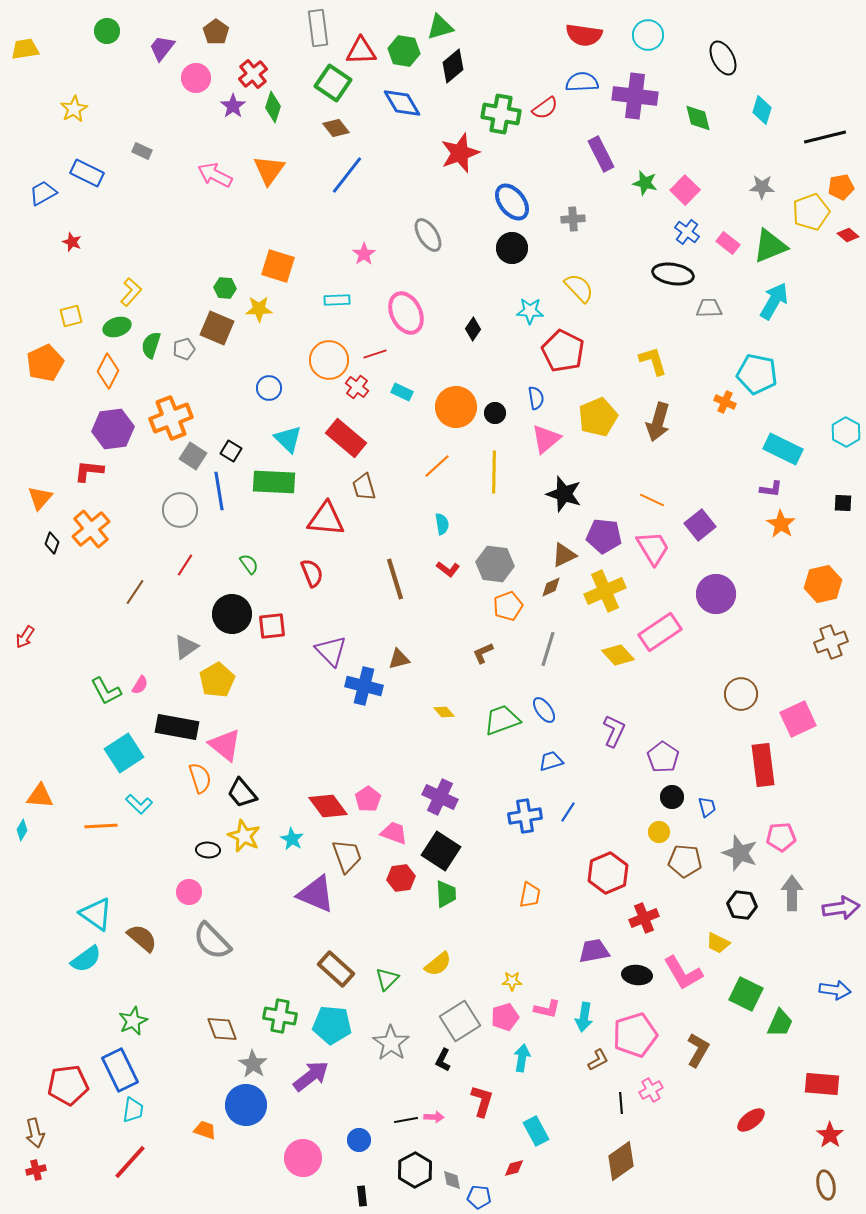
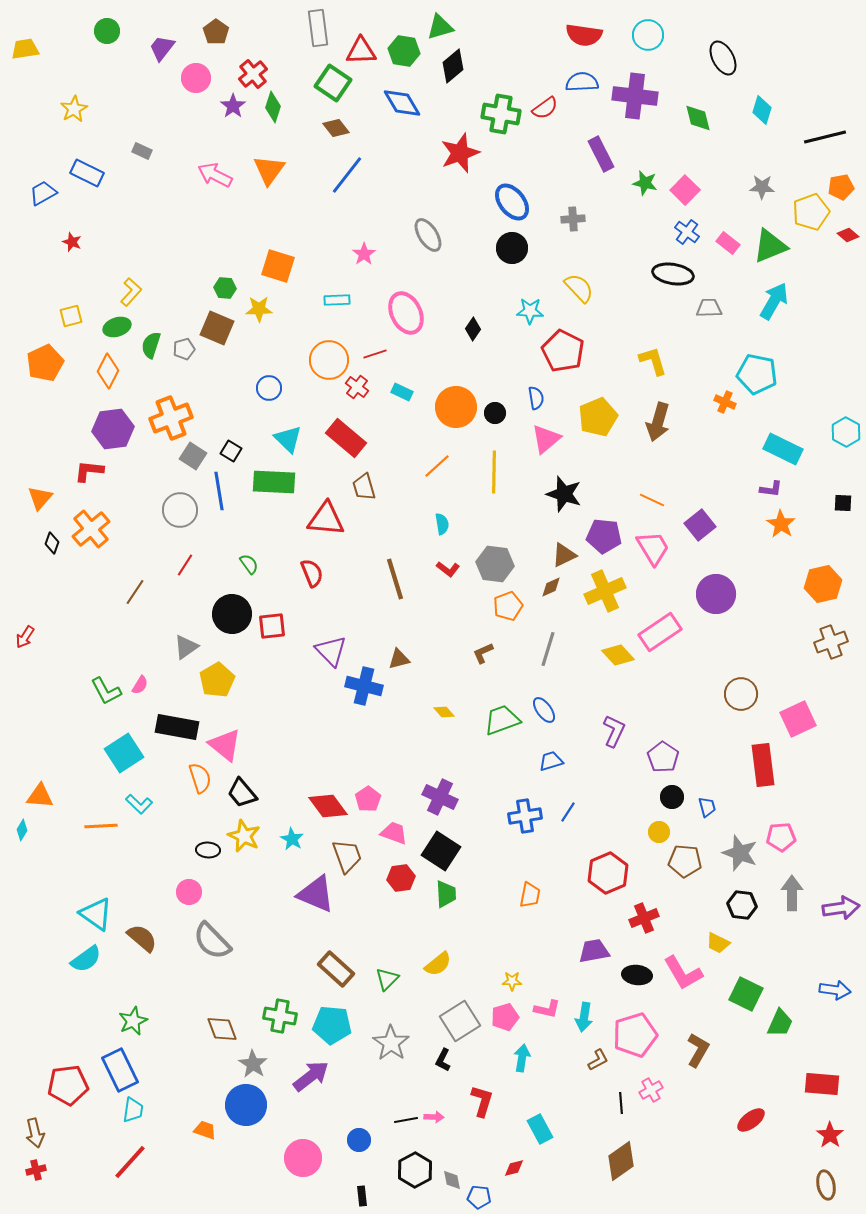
cyan rectangle at (536, 1131): moved 4 px right, 2 px up
